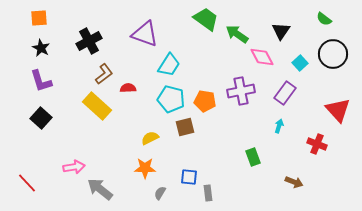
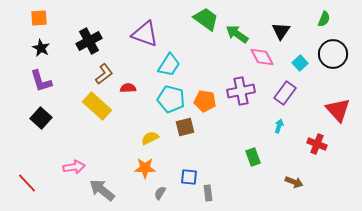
green semicircle: rotated 105 degrees counterclockwise
gray arrow: moved 2 px right, 1 px down
